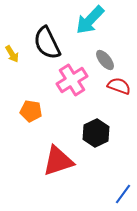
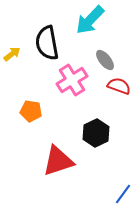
black semicircle: rotated 16 degrees clockwise
yellow arrow: rotated 96 degrees counterclockwise
